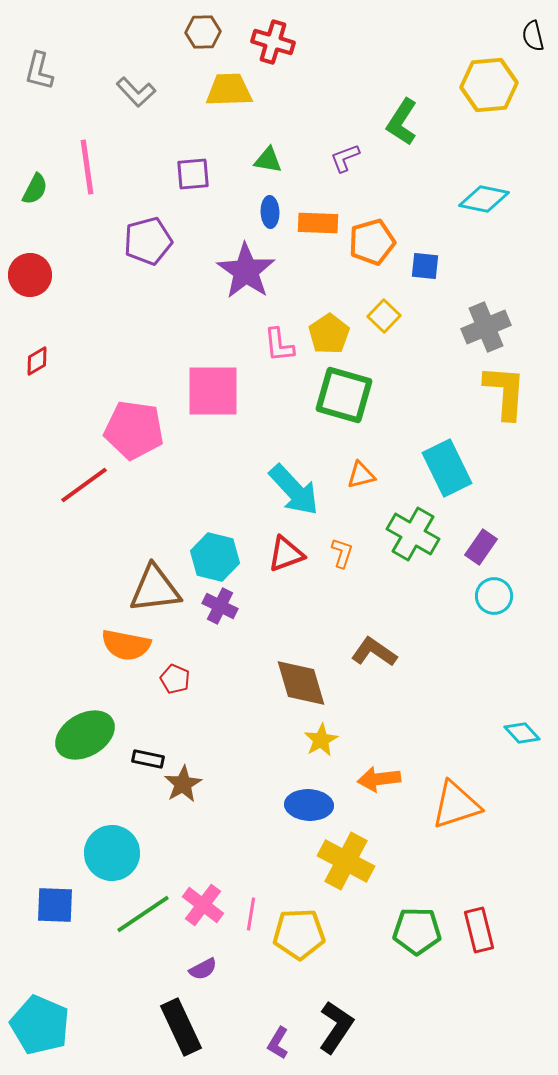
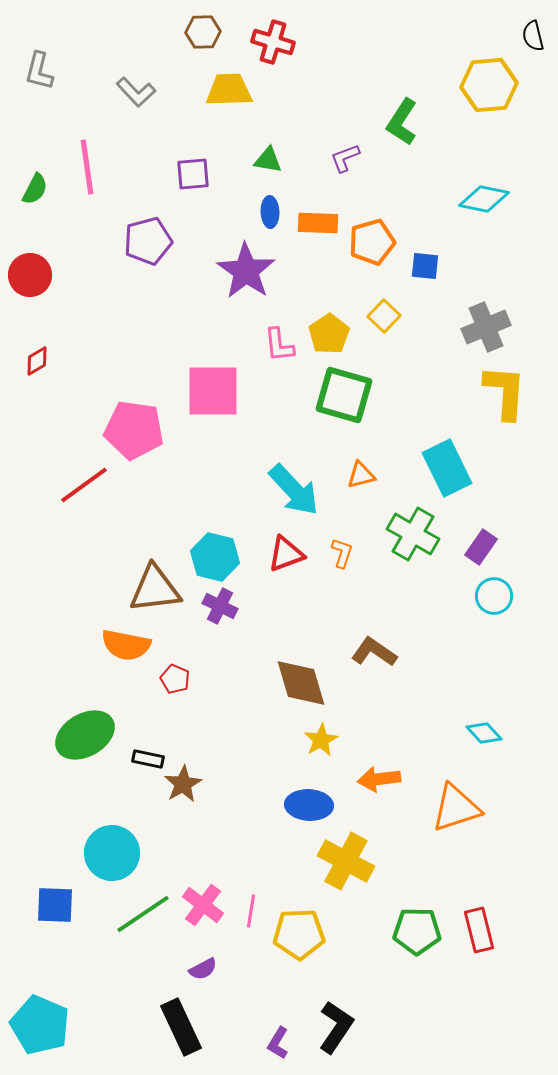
cyan diamond at (522, 733): moved 38 px left
orange triangle at (456, 805): moved 3 px down
pink line at (251, 914): moved 3 px up
